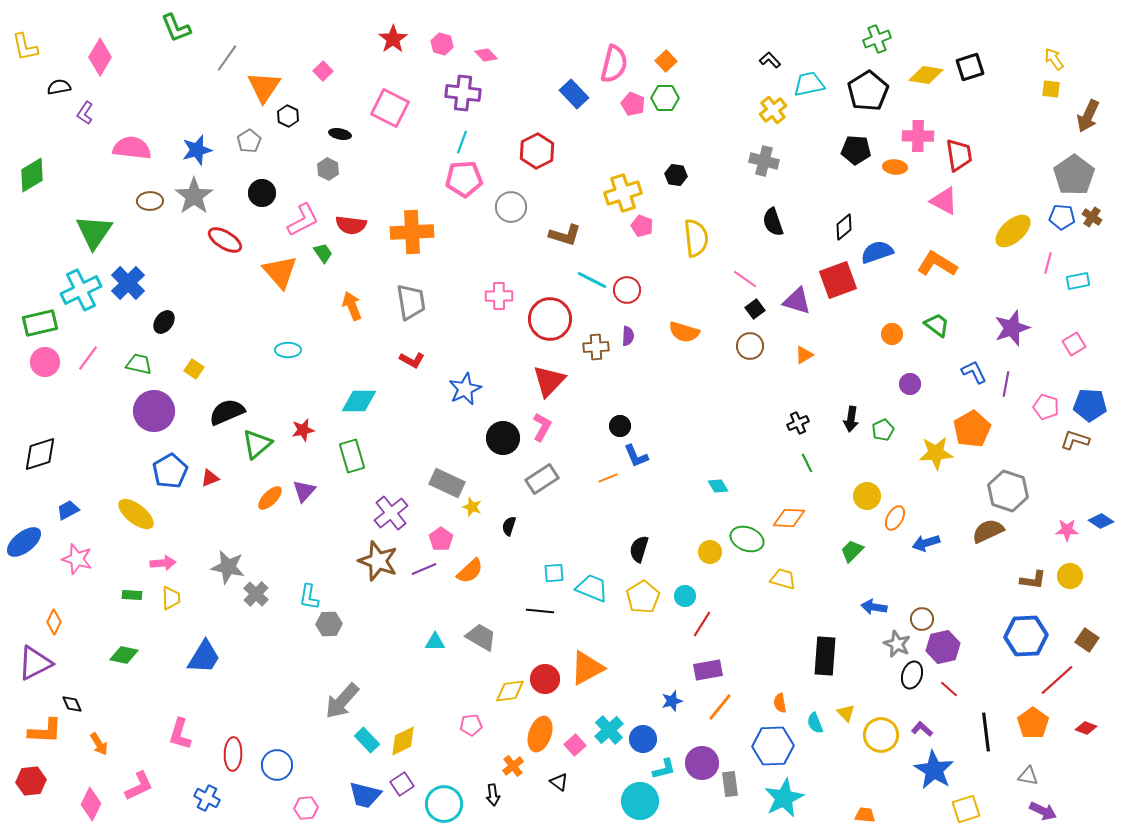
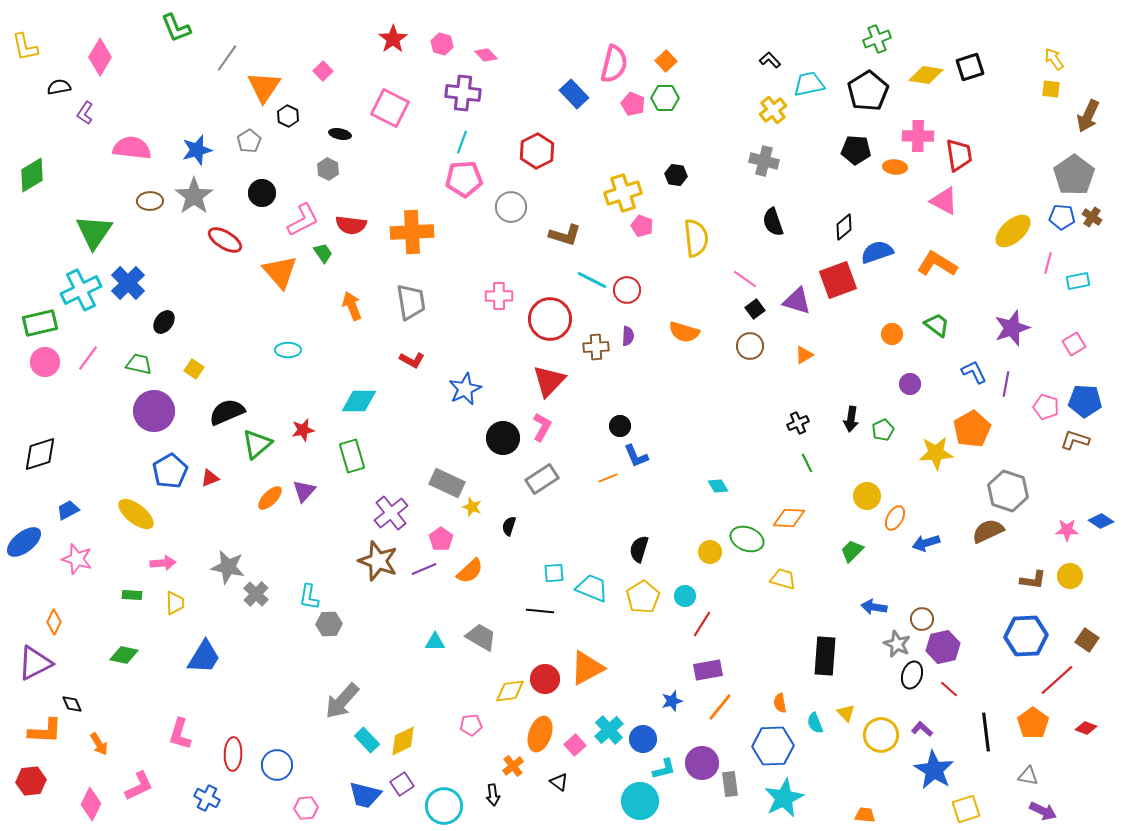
blue pentagon at (1090, 405): moved 5 px left, 4 px up
yellow trapezoid at (171, 598): moved 4 px right, 5 px down
cyan circle at (444, 804): moved 2 px down
